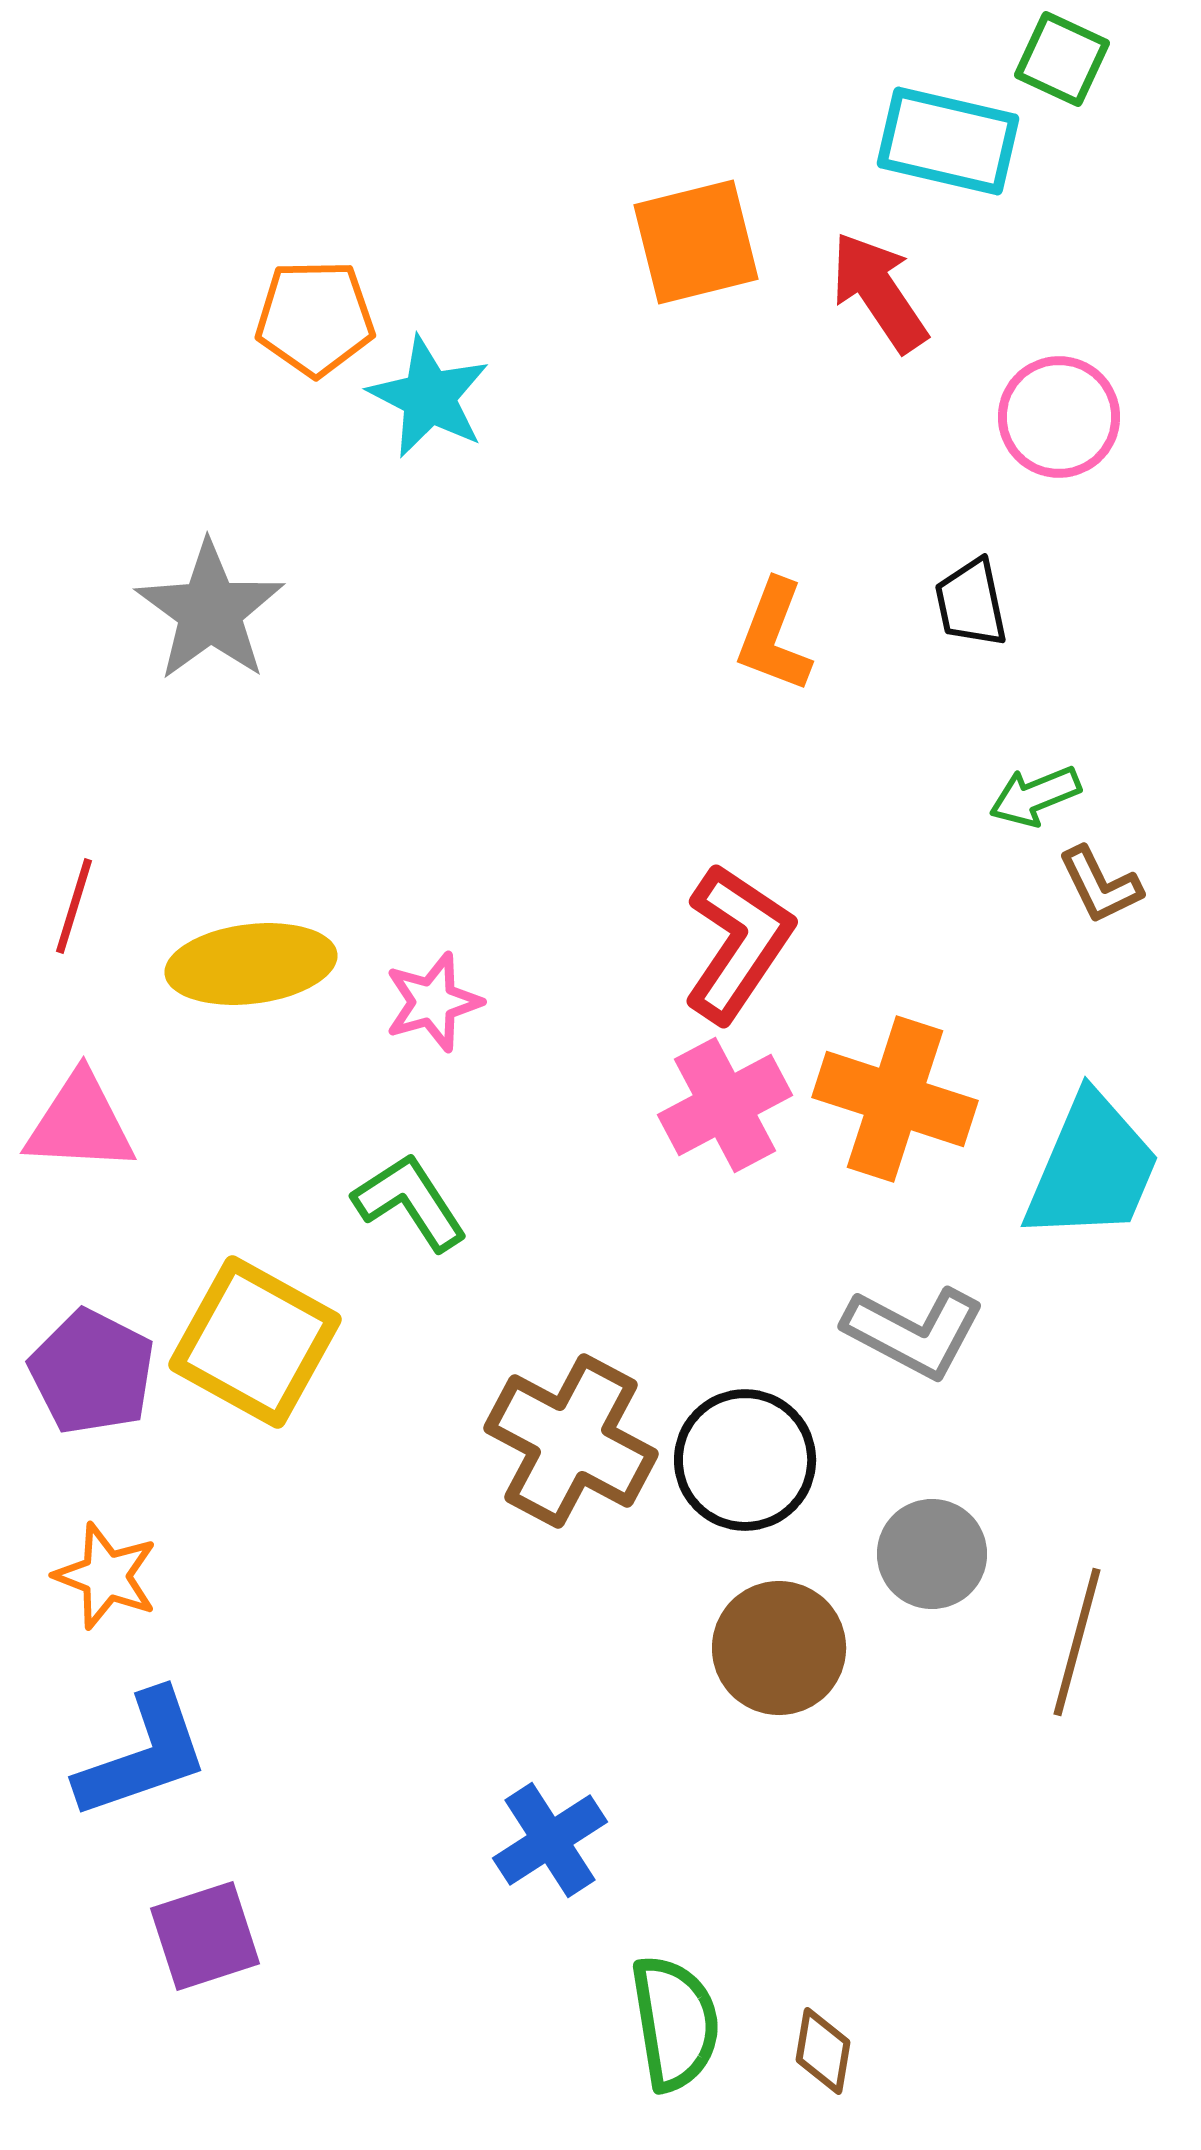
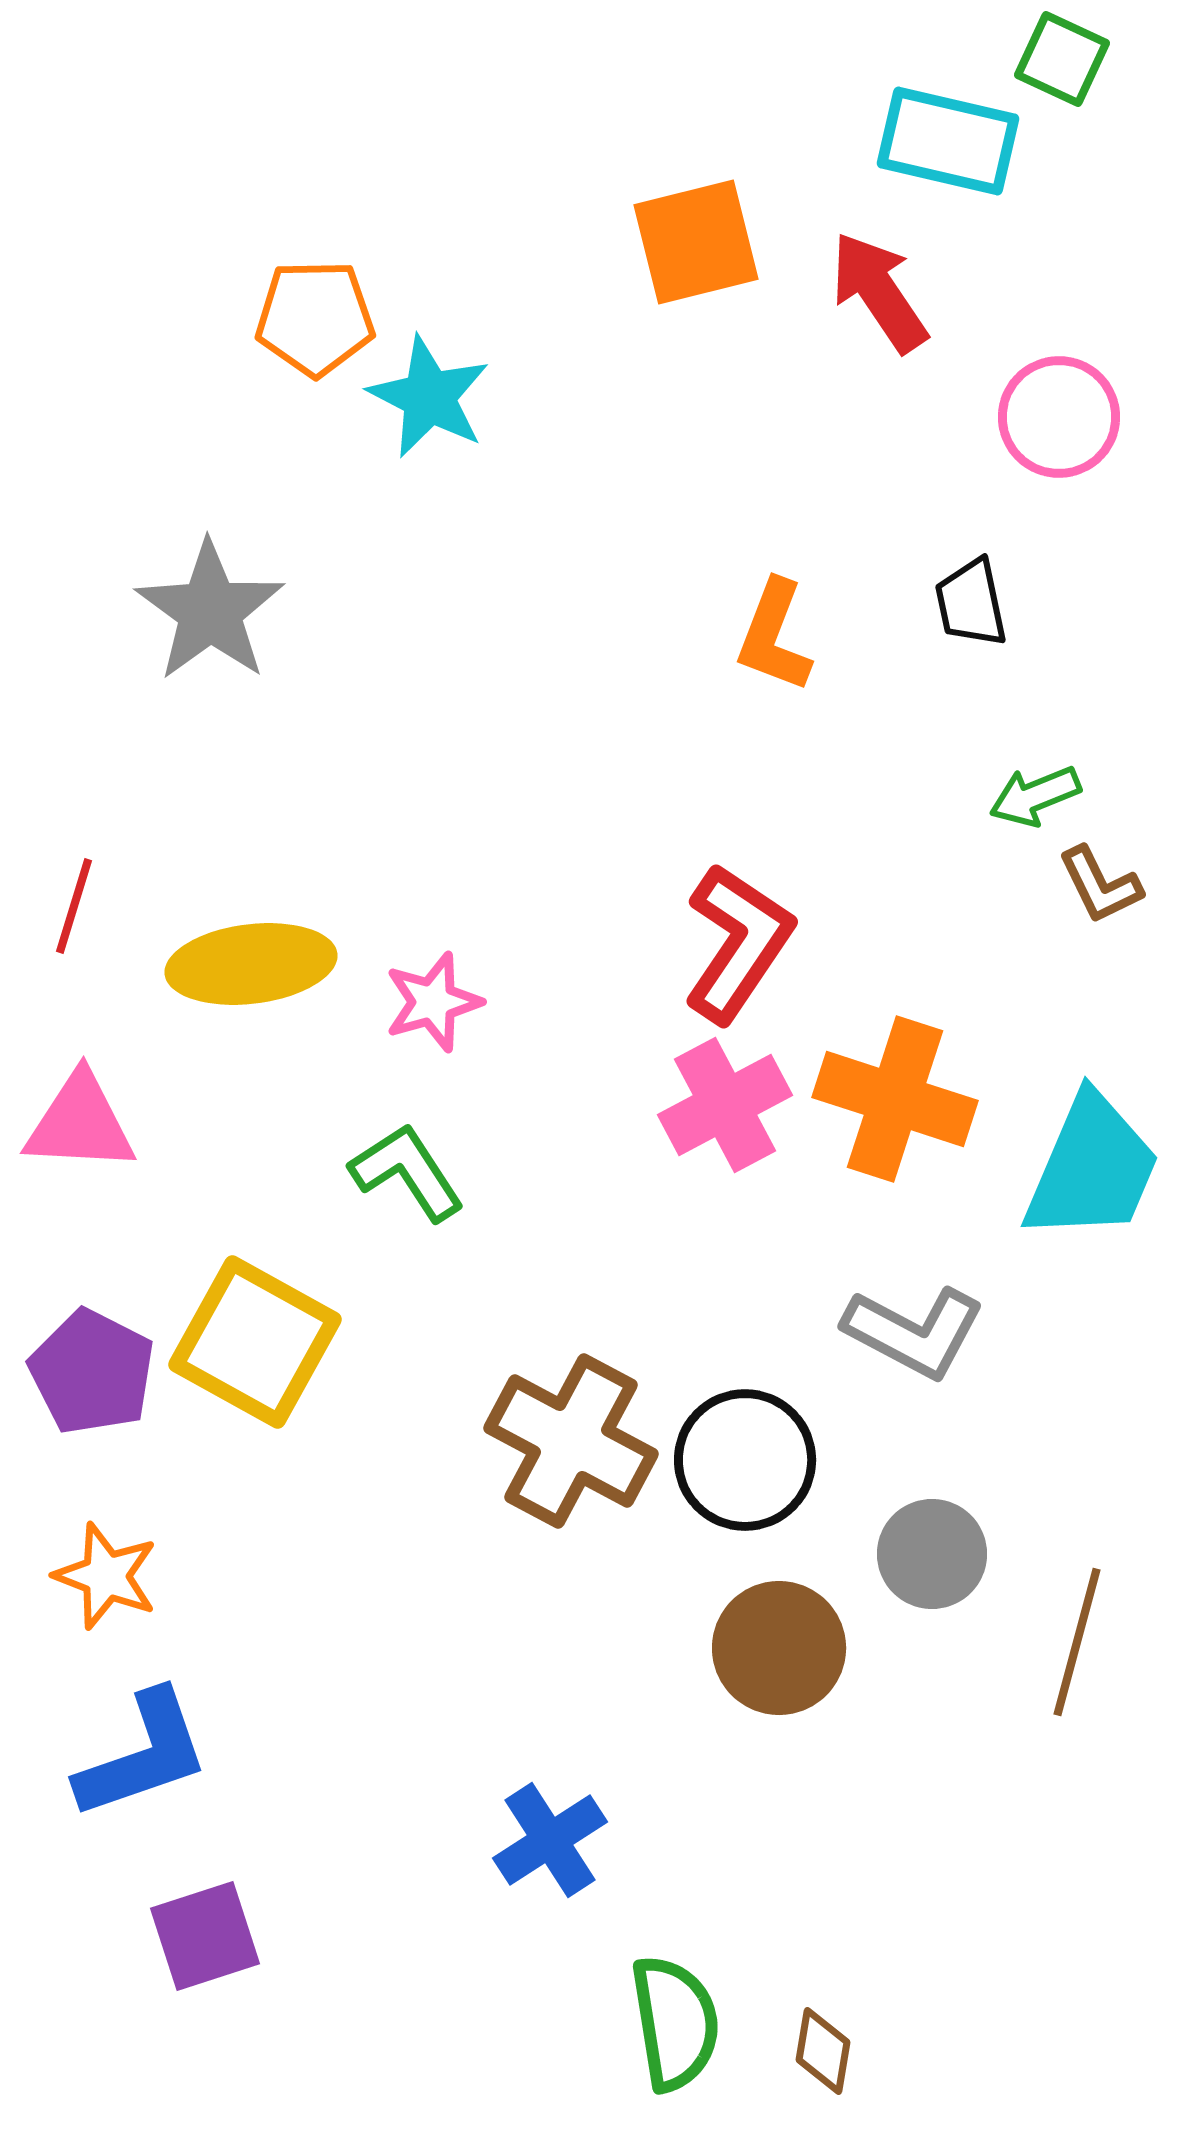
green L-shape: moved 3 px left, 30 px up
